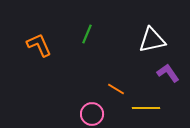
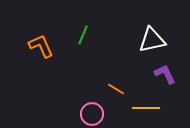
green line: moved 4 px left, 1 px down
orange L-shape: moved 2 px right, 1 px down
purple L-shape: moved 3 px left, 1 px down; rotated 10 degrees clockwise
